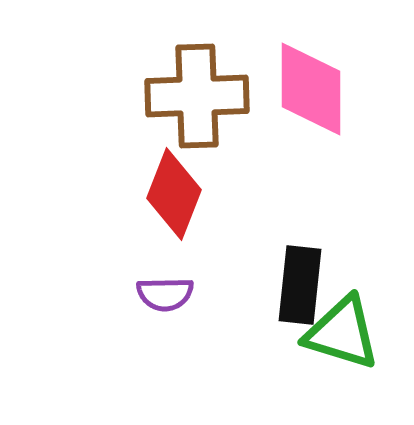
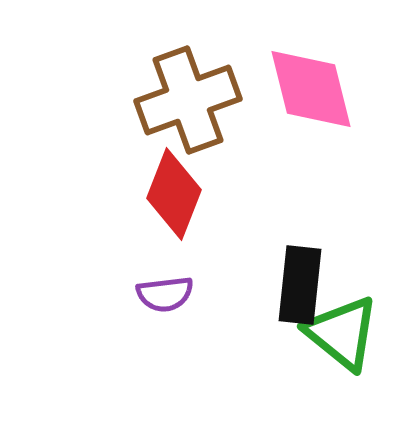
pink diamond: rotated 14 degrees counterclockwise
brown cross: moved 9 px left, 4 px down; rotated 18 degrees counterclockwise
purple semicircle: rotated 6 degrees counterclockwise
green triangle: rotated 22 degrees clockwise
